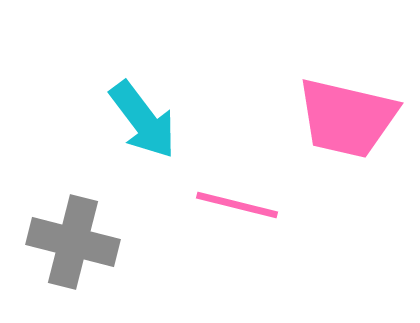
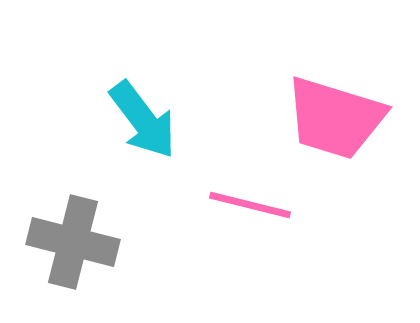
pink trapezoid: moved 12 px left; rotated 4 degrees clockwise
pink line: moved 13 px right
